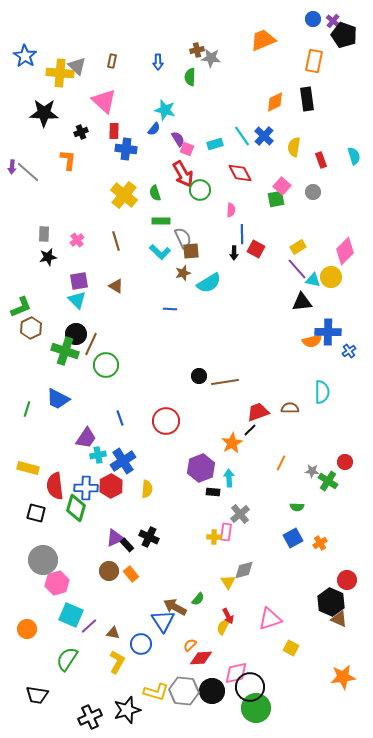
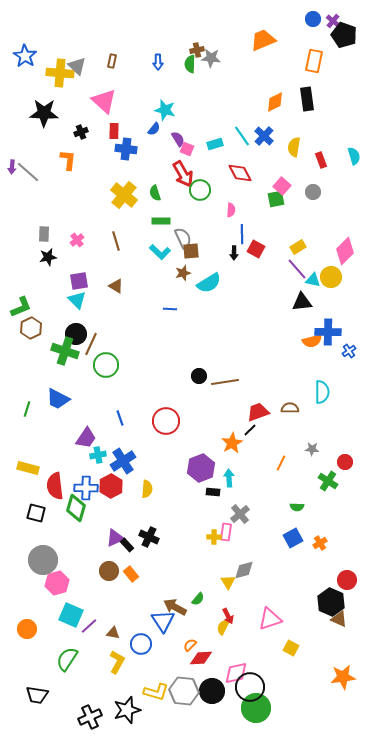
green semicircle at (190, 77): moved 13 px up
gray star at (312, 471): moved 22 px up
